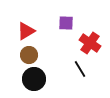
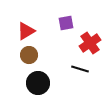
purple square: rotated 14 degrees counterclockwise
red cross: rotated 20 degrees clockwise
black line: rotated 42 degrees counterclockwise
black circle: moved 4 px right, 4 px down
